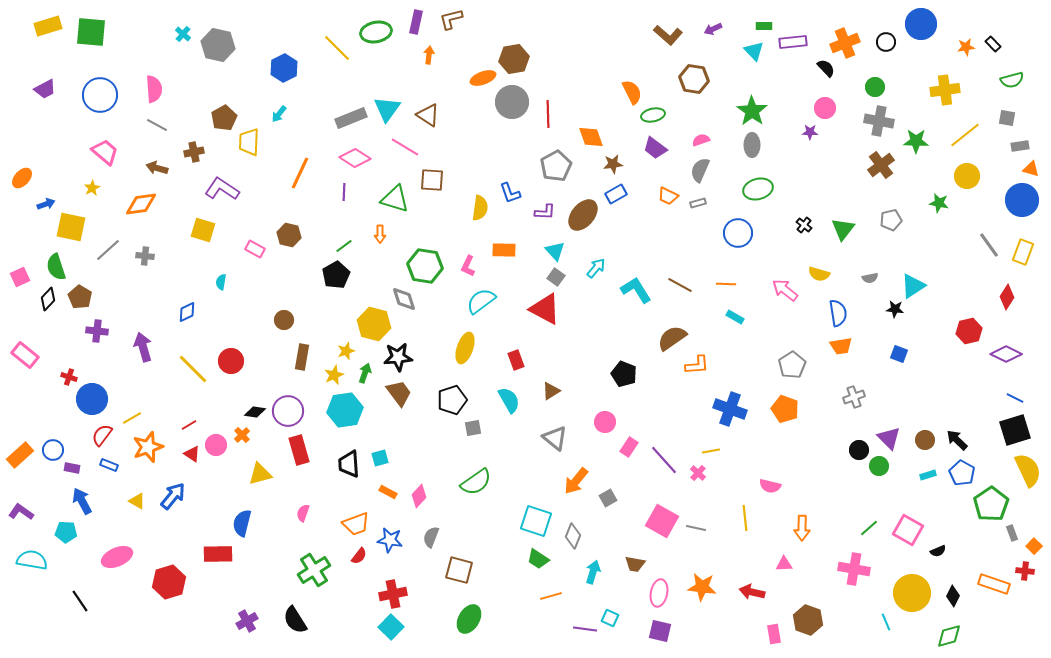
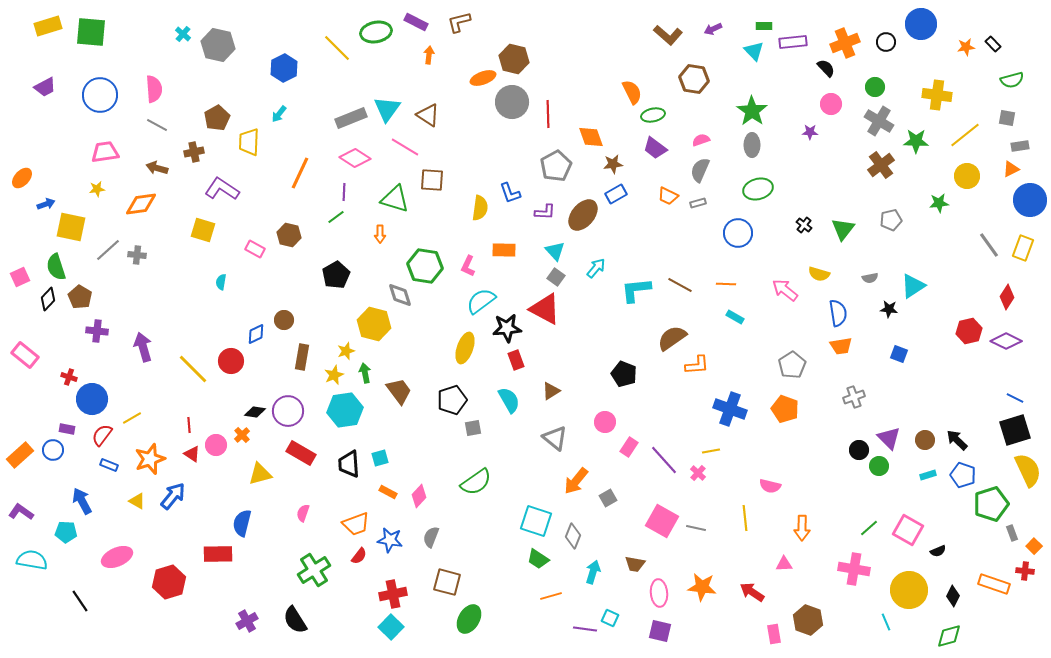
brown L-shape at (451, 19): moved 8 px right, 3 px down
purple rectangle at (416, 22): rotated 75 degrees counterclockwise
brown hexagon at (514, 59): rotated 24 degrees clockwise
purple trapezoid at (45, 89): moved 2 px up
yellow cross at (945, 90): moved 8 px left, 5 px down; rotated 16 degrees clockwise
pink circle at (825, 108): moved 6 px right, 4 px up
brown pentagon at (224, 118): moved 7 px left
gray cross at (879, 121): rotated 20 degrees clockwise
pink trapezoid at (105, 152): rotated 48 degrees counterclockwise
orange triangle at (1031, 169): moved 20 px left; rotated 42 degrees counterclockwise
yellow star at (92, 188): moved 5 px right, 1 px down; rotated 21 degrees clockwise
blue circle at (1022, 200): moved 8 px right
green star at (939, 203): rotated 18 degrees counterclockwise
green line at (344, 246): moved 8 px left, 29 px up
yellow rectangle at (1023, 252): moved 4 px up
gray cross at (145, 256): moved 8 px left, 1 px up
cyan L-shape at (636, 290): rotated 64 degrees counterclockwise
gray diamond at (404, 299): moved 4 px left, 4 px up
black star at (895, 309): moved 6 px left
blue diamond at (187, 312): moved 69 px right, 22 px down
purple diamond at (1006, 354): moved 13 px up
black star at (398, 357): moved 109 px right, 29 px up
green arrow at (365, 373): rotated 30 degrees counterclockwise
brown trapezoid at (399, 393): moved 2 px up
red line at (189, 425): rotated 63 degrees counterclockwise
orange star at (148, 447): moved 2 px right, 12 px down
red rectangle at (299, 450): moved 2 px right, 3 px down; rotated 44 degrees counterclockwise
purple rectangle at (72, 468): moved 5 px left, 39 px up
blue pentagon at (962, 473): moved 1 px right, 2 px down; rotated 10 degrees counterclockwise
green pentagon at (991, 504): rotated 16 degrees clockwise
brown square at (459, 570): moved 12 px left, 12 px down
red arrow at (752, 592): rotated 20 degrees clockwise
pink ellipse at (659, 593): rotated 16 degrees counterclockwise
yellow circle at (912, 593): moved 3 px left, 3 px up
